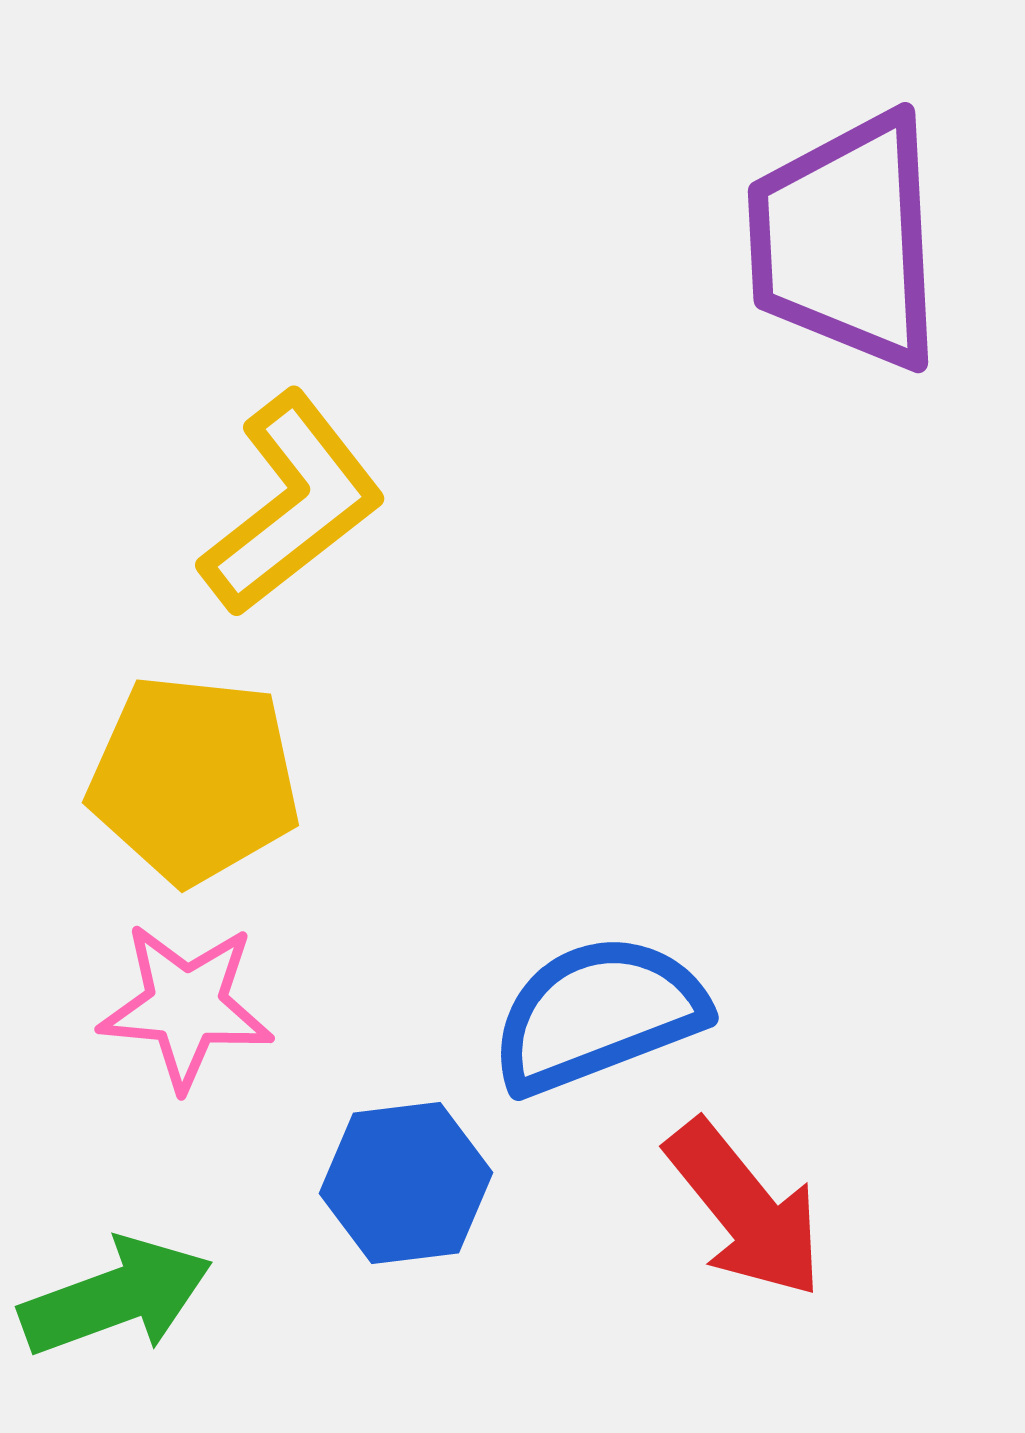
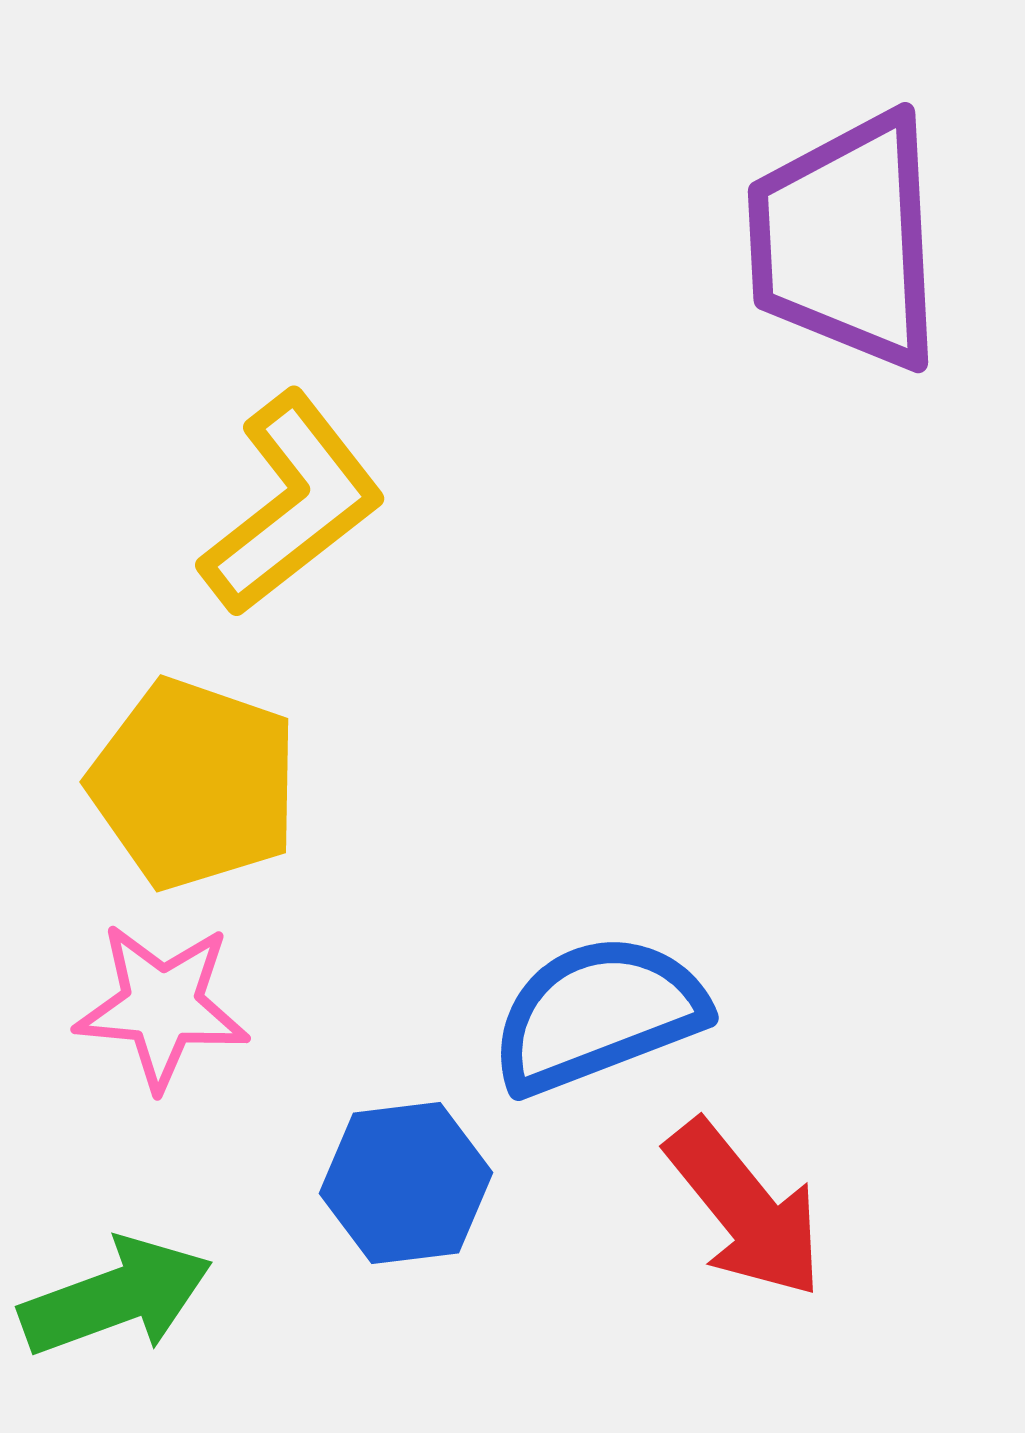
yellow pentagon: moved 5 px down; rotated 13 degrees clockwise
pink star: moved 24 px left
